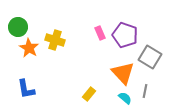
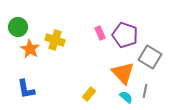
orange star: moved 1 px right, 1 px down
cyan semicircle: moved 1 px right, 1 px up
